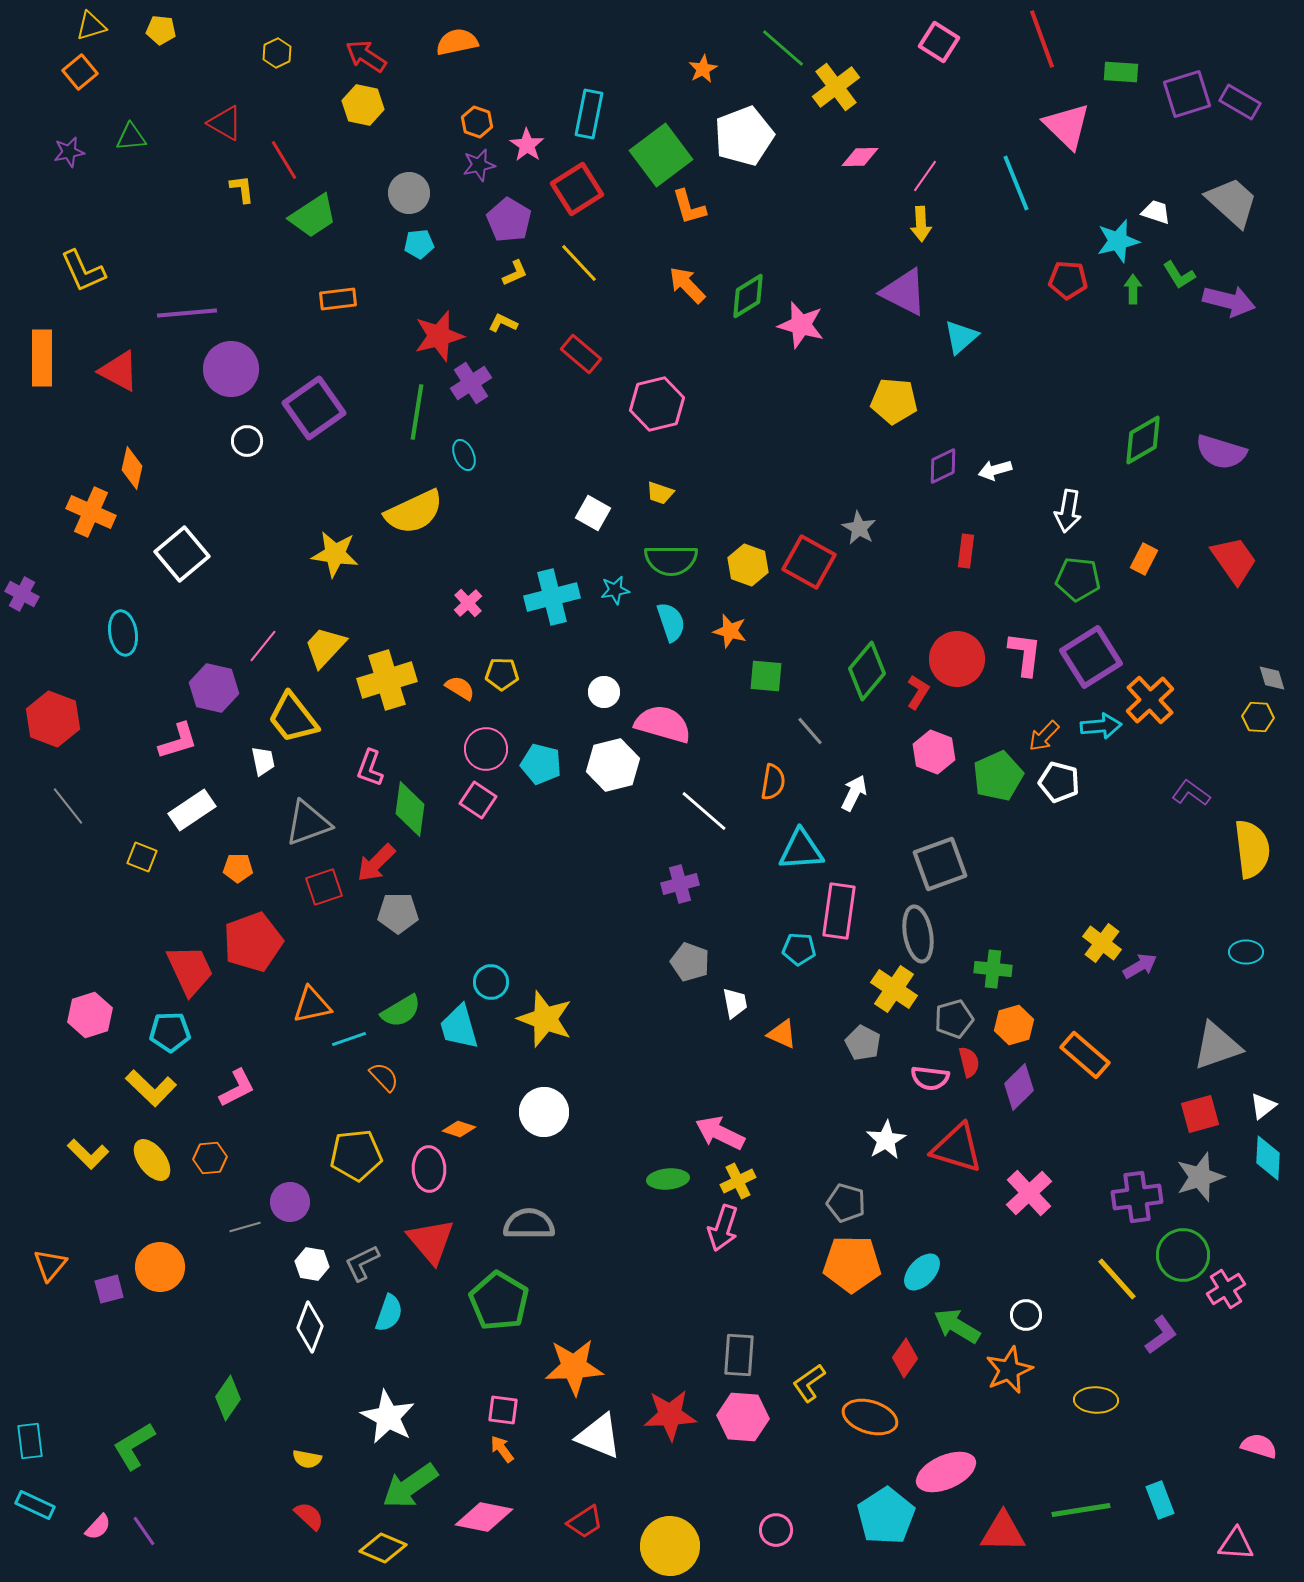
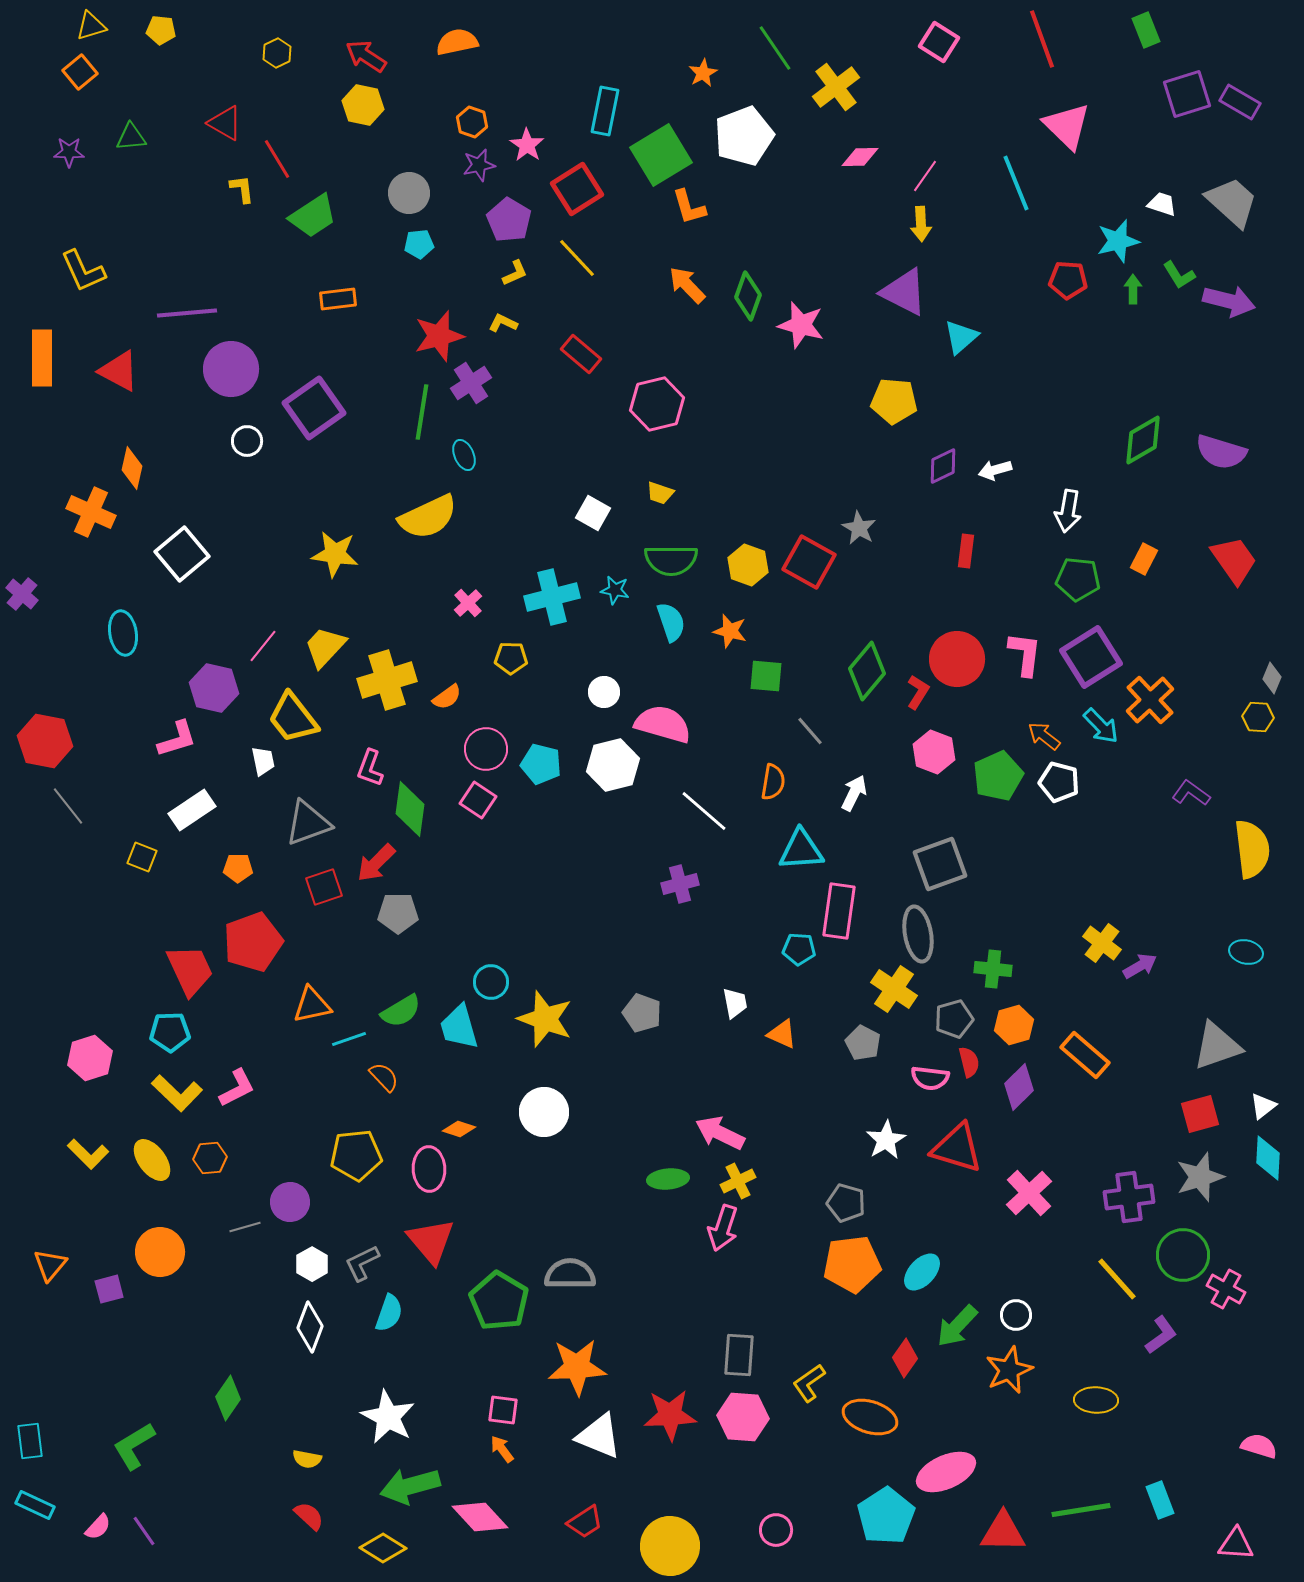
green line at (783, 48): moved 8 px left; rotated 15 degrees clockwise
orange star at (703, 69): moved 4 px down
green rectangle at (1121, 72): moved 25 px right, 42 px up; rotated 64 degrees clockwise
cyan rectangle at (589, 114): moved 16 px right, 3 px up
orange hexagon at (477, 122): moved 5 px left
purple star at (69, 152): rotated 12 degrees clockwise
green square at (661, 155): rotated 6 degrees clockwise
red line at (284, 160): moved 7 px left, 1 px up
white trapezoid at (1156, 212): moved 6 px right, 8 px up
yellow line at (579, 263): moved 2 px left, 5 px up
green diamond at (748, 296): rotated 39 degrees counterclockwise
green line at (417, 412): moved 5 px right
yellow semicircle at (414, 512): moved 14 px right, 5 px down
cyan star at (615, 590): rotated 20 degrees clockwise
purple cross at (22, 594): rotated 12 degrees clockwise
yellow pentagon at (502, 674): moved 9 px right, 16 px up
gray diamond at (1272, 678): rotated 40 degrees clockwise
orange semicircle at (460, 688): moved 13 px left, 9 px down; rotated 112 degrees clockwise
red hexagon at (53, 719): moved 8 px left, 22 px down; rotated 10 degrees counterclockwise
cyan arrow at (1101, 726): rotated 51 degrees clockwise
orange arrow at (1044, 736): rotated 84 degrees clockwise
pink L-shape at (178, 741): moved 1 px left, 2 px up
cyan ellipse at (1246, 952): rotated 12 degrees clockwise
gray pentagon at (690, 962): moved 48 px left, 51 px down
pink hexagon at (90, 1015): moved 43 px down
yellow L-shape at (151, 1088): moved 26 px right, 5 px down
purple cross at (1137, 1197): moved 8 px left
gray semicircle at (529, 1224): moved 41 px right, 50 px down
white hexagon at (312, 1264): rotated 20 degrees clockwise
orange pentagon at (852, 1264): rotated 8 degrees counterclockwise
orange circle at (160, 1267): moved 15 px up
pink cross at (1226, 1289): rotated 30 degrees counterclockwise
white circle at (1026, 1315): moved 10 px left
green arrow at (957, 1326): rotated 78 degrees counterclockwise
orange star at (574, 1367): moved 3 px right
green arrow at (410, 1486): rotated 20 degrees clockwise
pink diamond at (484, 1517): moved 4 px left; rotated 36 degrees clockwise
yellow diamond at (383, 1548): rotated 9 degrees clockwise
